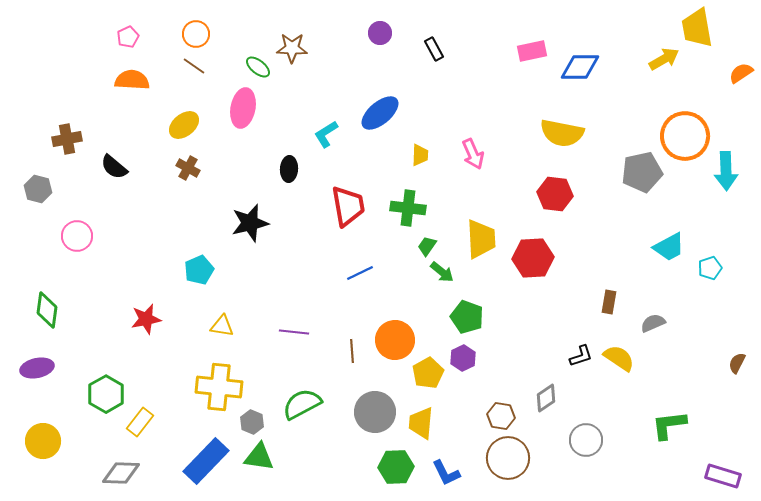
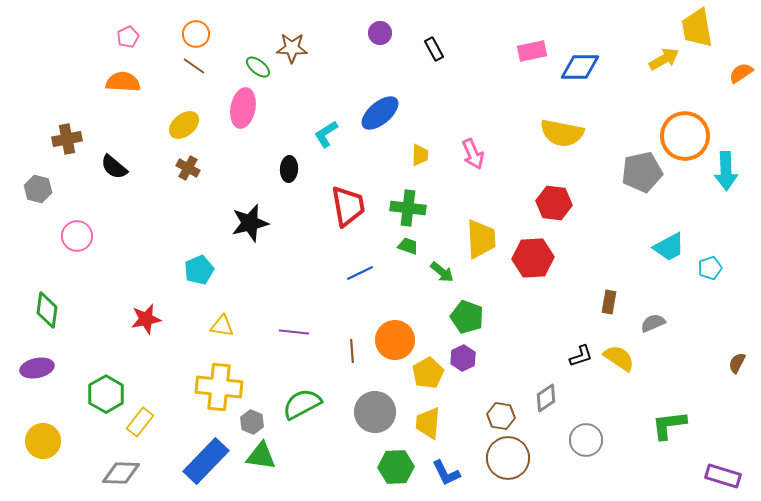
orange semicircle at (132, 80): moved 9 px left, 2 px down
red hexagon at (555, 194): moved 1 px left, 9 px down
green trapezoid at (427, 246): moved 19 px left; rotated 75 degrees clockwise
yellow trapezoid at (421, 423): moved 7 px right
green triangle at (259, 457): moved 2 px right, 1 px up
